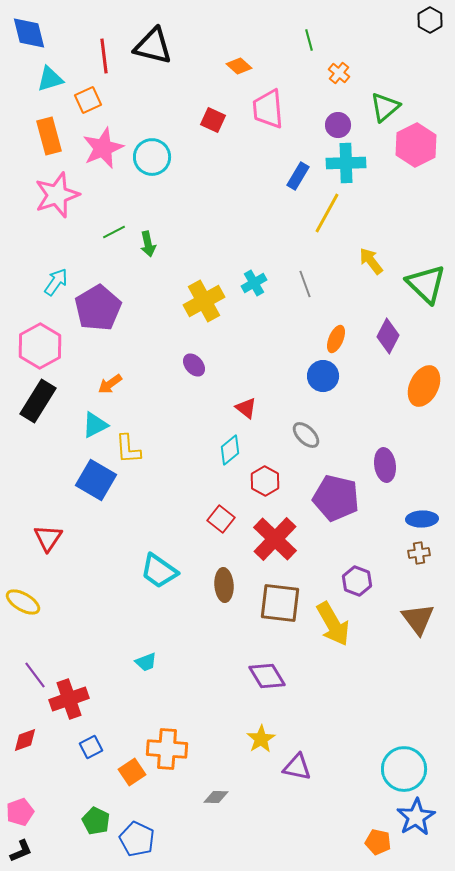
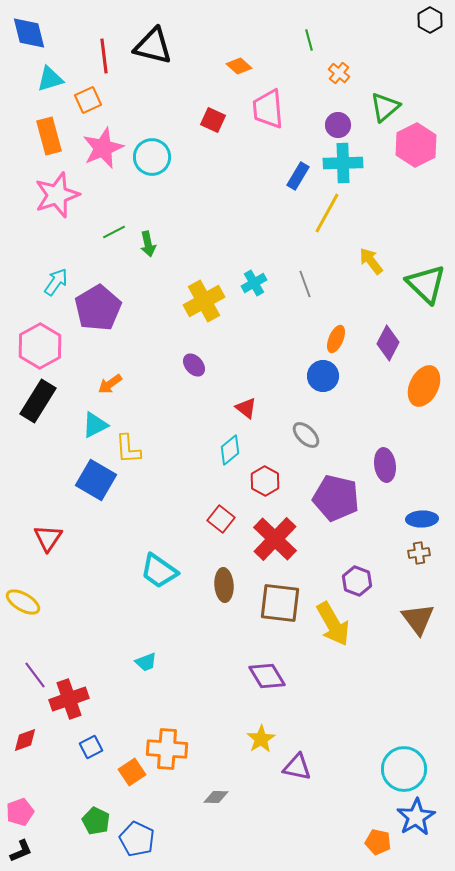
cyan cross at (346, 163): moved 3 px left
purple diamond at (388, 336): moved 7 px down
